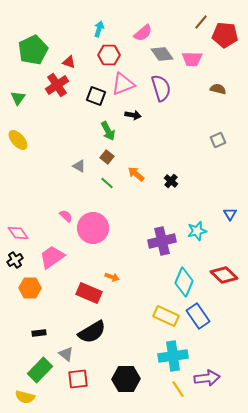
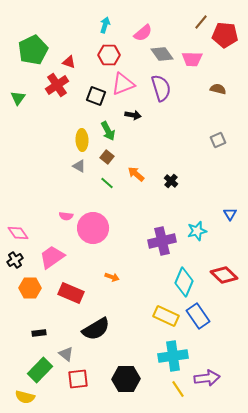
cyan arrow at (99, 29): moved 6 px right, 4 px up
yellow ellipse at (18, 140): moved 64 px right; rotated 40 degrees clockwise
pink semicircle at (66, 216): rotated 144 degrees clockwise
red rectangle at (89, 293): moved 18 px left
black semicircle at (92, 332): moved 4 px right, 3 px up
